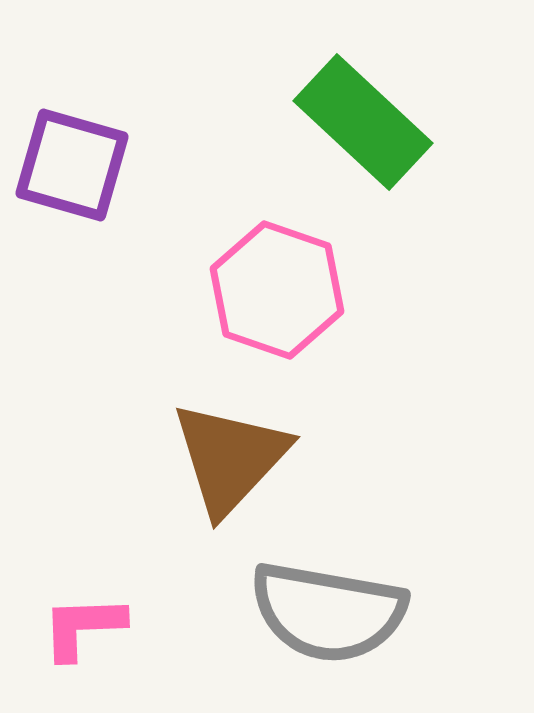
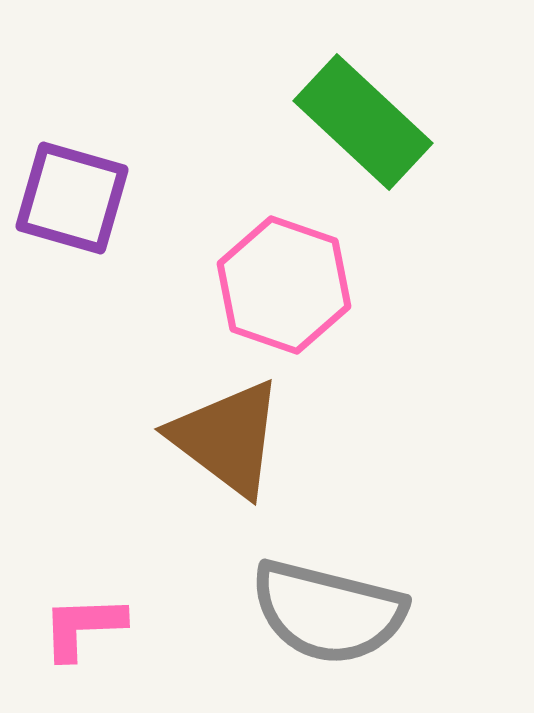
purple square: moved 33 px down
pink hexagon: moved 7 px right, 5 px up
brown triangle: moved 3 px left, 20 px up; rotated 36 degrees counterclockwise
gray semicircle: rotated 4 degrees clockwise
